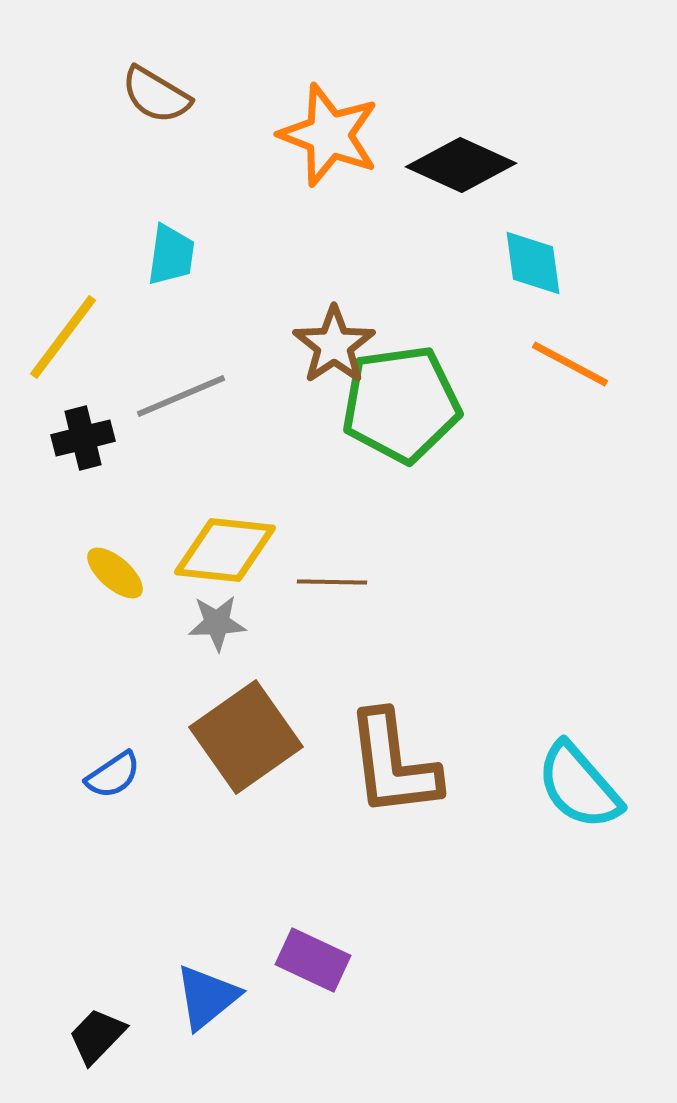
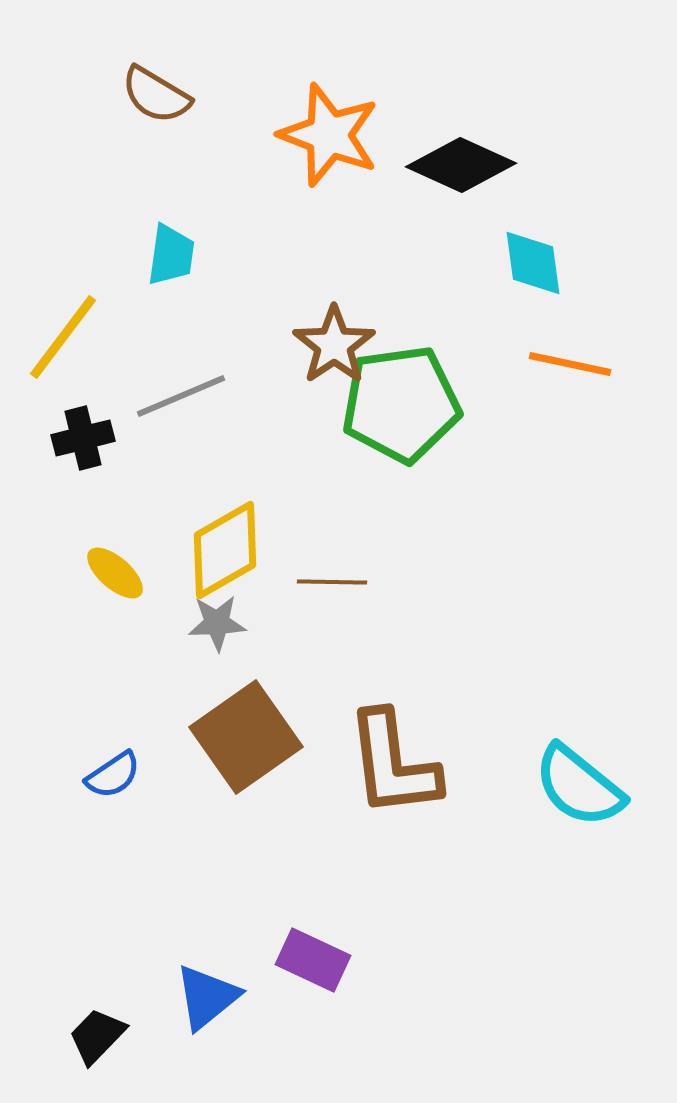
orange line: rotated 16 degrees counterclockwise
yellow diamond: rotated 36 degrees counterclockwise
cyan semicircle: rotated 10 degrees counterclockwise
